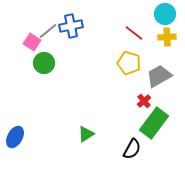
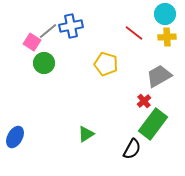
yellow pentagon: moved 23 px left, 1 px down
green rectangle: moved 1 px left, 1 px down
